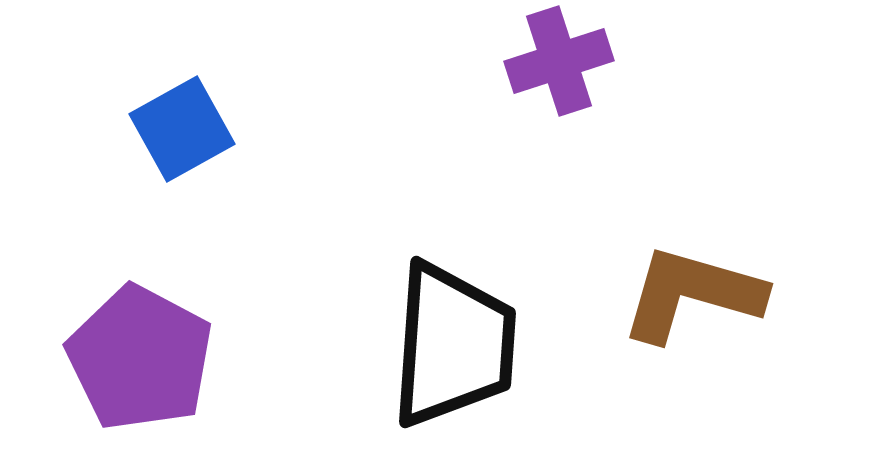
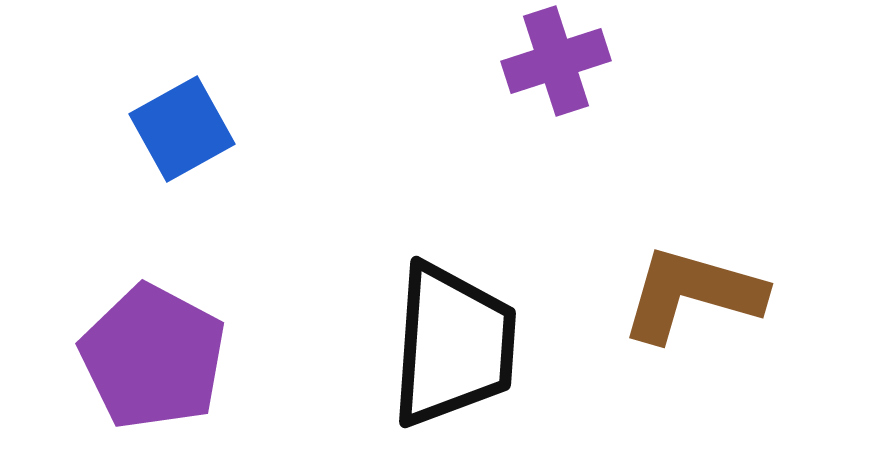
purple cross: moved 3 px left
purple pentagon: moved 13 px right, 1 px up
